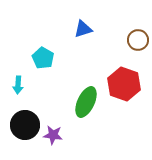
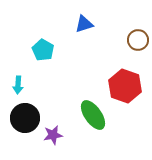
blue triangle: moved 1 px right, 5 px up
cyan pentagon: moved 8 px up
red hexagon: moved 1 px right, 2 px down
green ellipse: moved 7 px right, 13 px down; rotated 60 degrees counterclockwise
black circle: moved 7 px up
purple star: rotated 18 degrees counterclockwise
